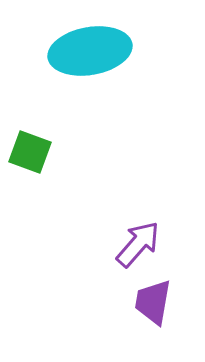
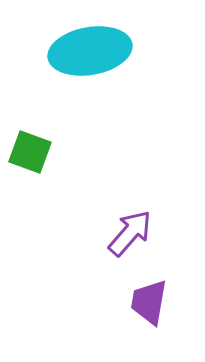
purple arrow: moved 8 px left, 11 px up
purple trapezoid: moved 4 px left
